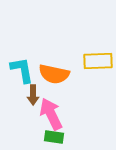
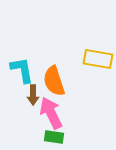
yellow rectangle: moved 2 px up; rotated 12 degrees clockwise
orange semicircle: moved 7 px down; rotated 60 degrees clockwise
pink arrow: moved 1 px up
